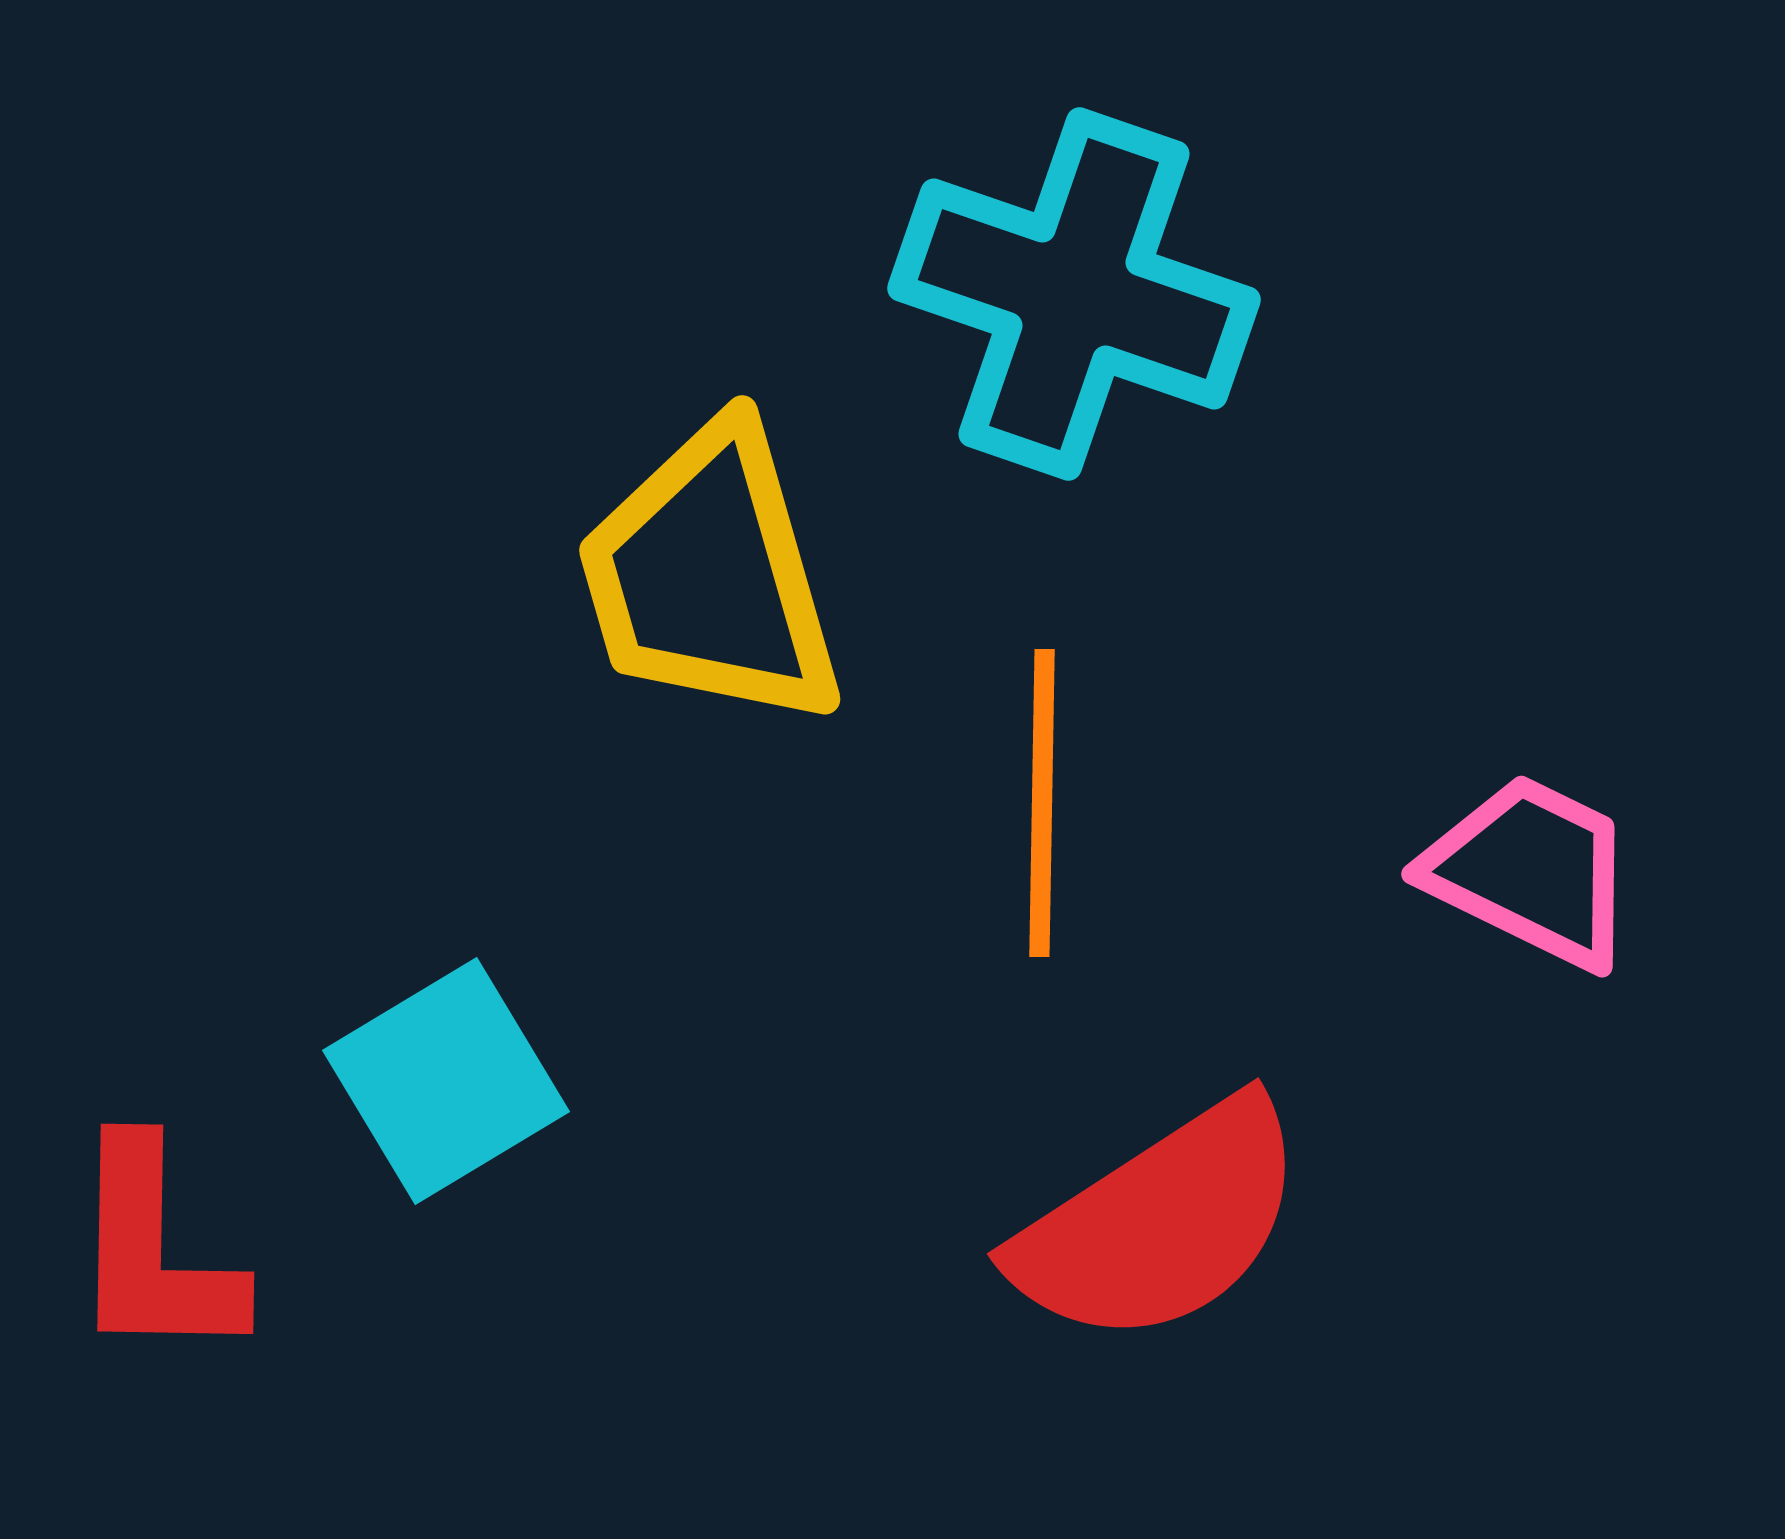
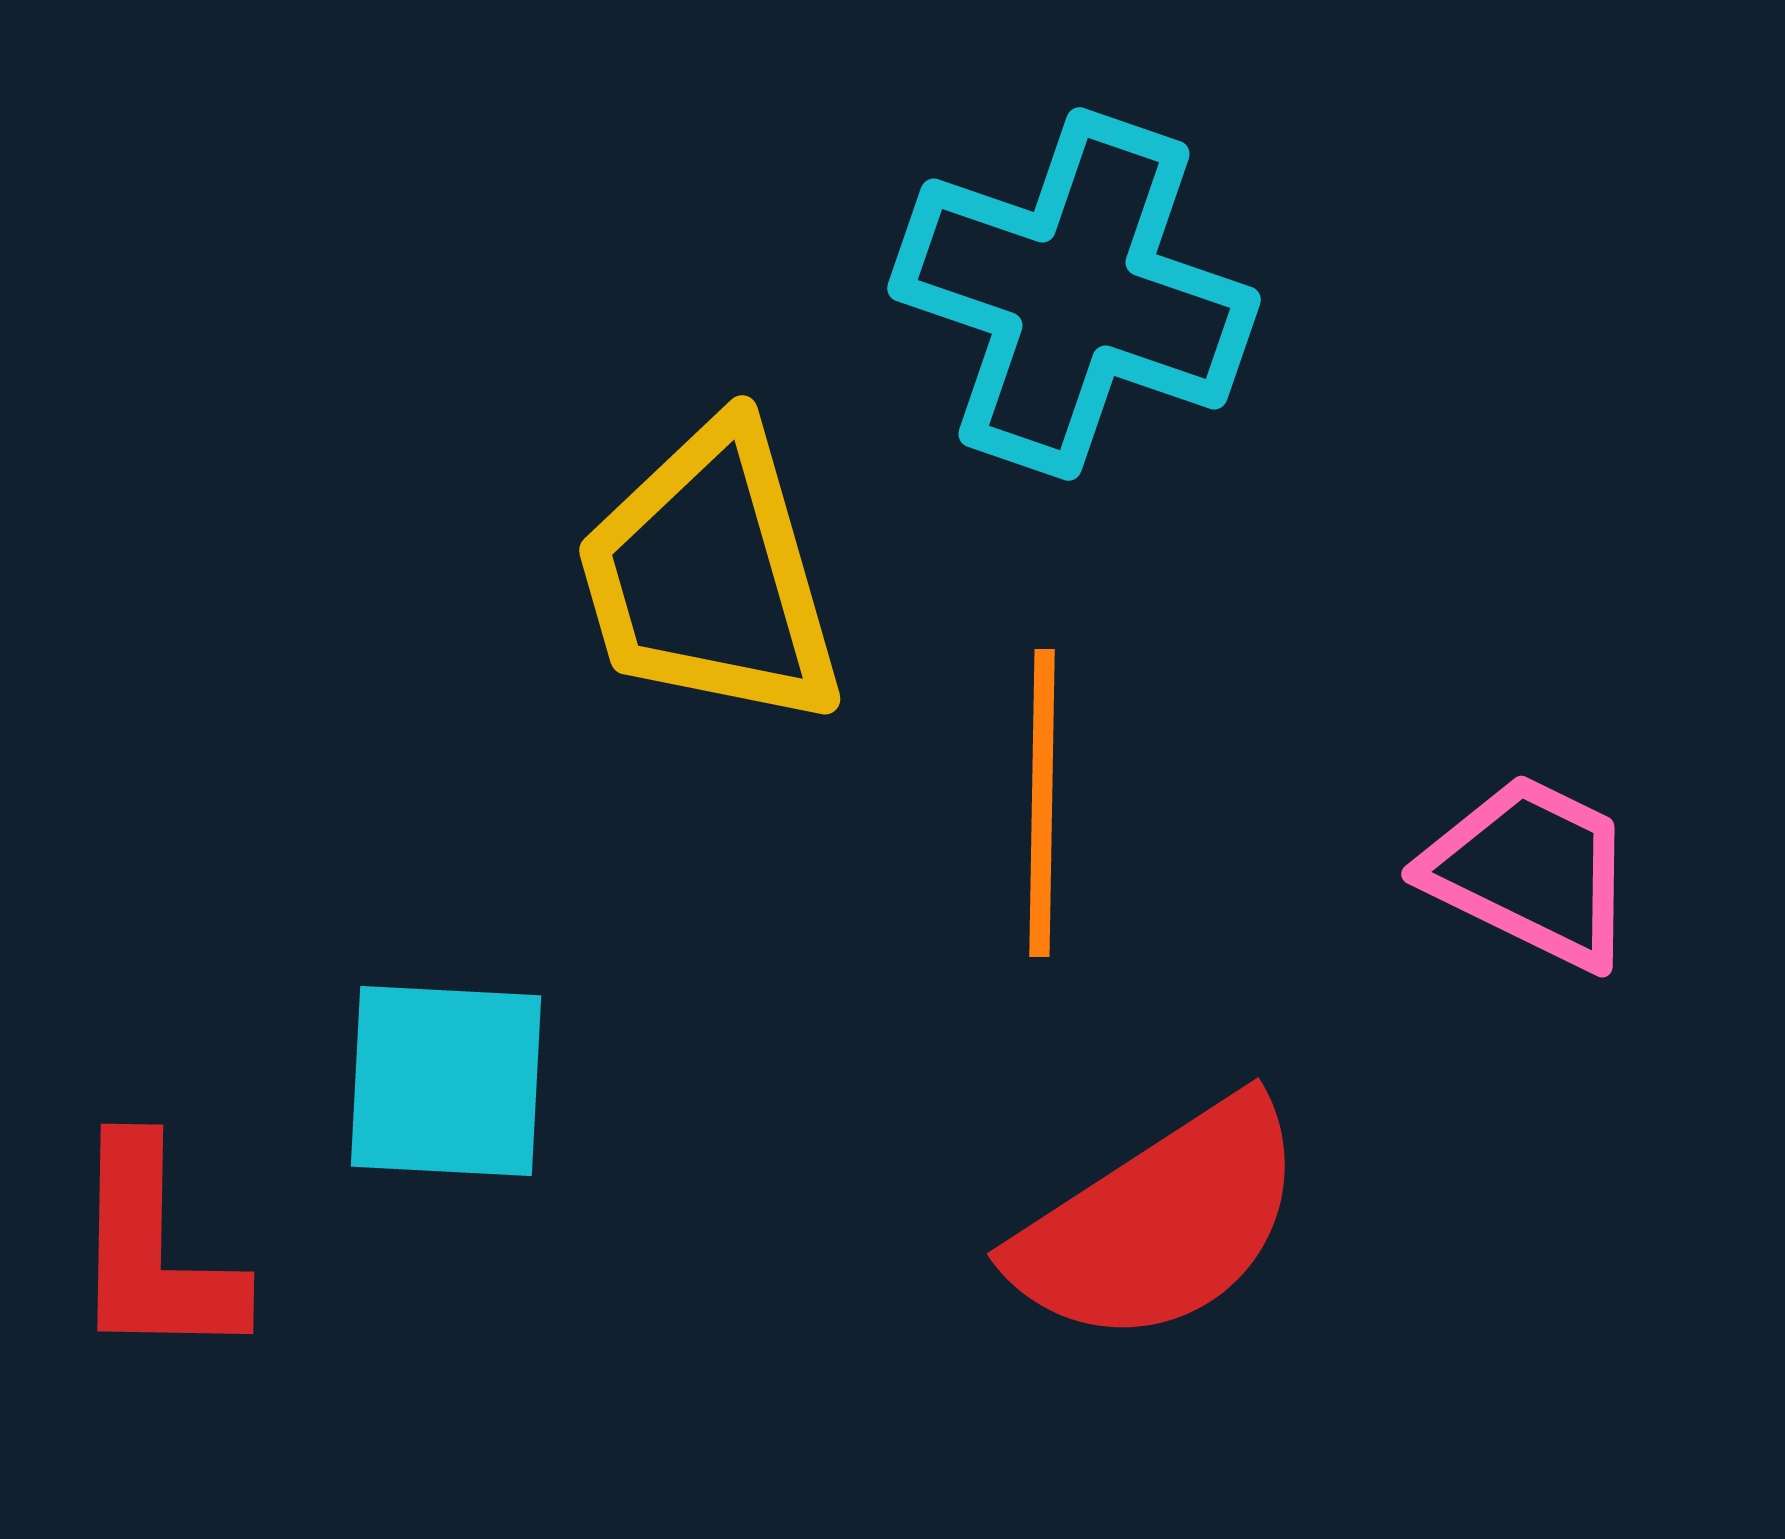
cyan square: rotated 34 degrees clockwise
